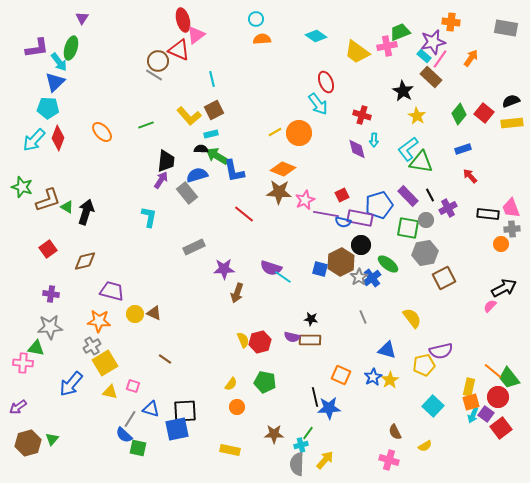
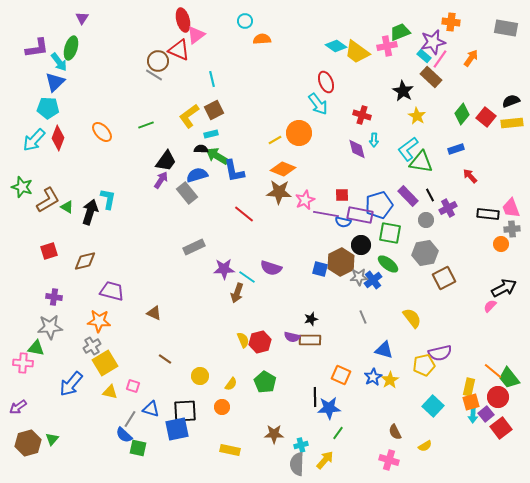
cyan circle at (256, 19): moved 11 px left, 2 px down
cyan diamond at (316, 36): moved 20 px right, 10 px down
red square at (484, 113): moved 2 px right, 4 px down
green diamond at (459, 114): moved 3 px right
yellow L-shape at (189, 116): rotated 95 degrees clockwise
yellow line at (275, 132): moved 8 px down
blue rectangle at (463, 149): moved 7 px left
black trapezoid at (166, 161): rotated 30 degrees clockwise
red square at (342, 195): rotated 24 degrees clockwise
brown L-shape at (48, 200): rotated 12 degrees counterclockwise
black arrow at (86, 212): moved 4 px right
cyan L-shape at (149, 217): moved 41 px left, 18 px up
purple rectangle at (360, 218): moved 3 px up
green square at (408, 228): moved 18 px left, 5 px down
red square at (48, 249): moved 1 px right, 2 px down; rotated 18 degrees clockwise
cyan line at (283, 277): moved 36 px left
gray star at (359, 277): rotated 30 degrees clockwise
blue cross at (372, 278): moved 1 px right, 2 px down
purple cross at (51, 294): moved 3 px right, 3 px down
yellow circle at (135, 314): moved 65 px right, 62 px down
black star at (311, 319): rotated 24 degrees counterclockwise
blue triangle at (387, 350): moved 3 px left
purple semicircle at (441, 351): moved 1 px left, 2 px down
green pentagon at (265, 382): rotated 20 degrees clockwise
black line at (315, 397): rotated 12 degrees clockwise
orange circle at (237, 407): moved 15 px left
purple square at (486, 414): rotated 14 degrees clockwise
cyan arrow at (473, 415): rotated 21 degrees counterclockwise
green line at (308, 433): moved 30 px right
